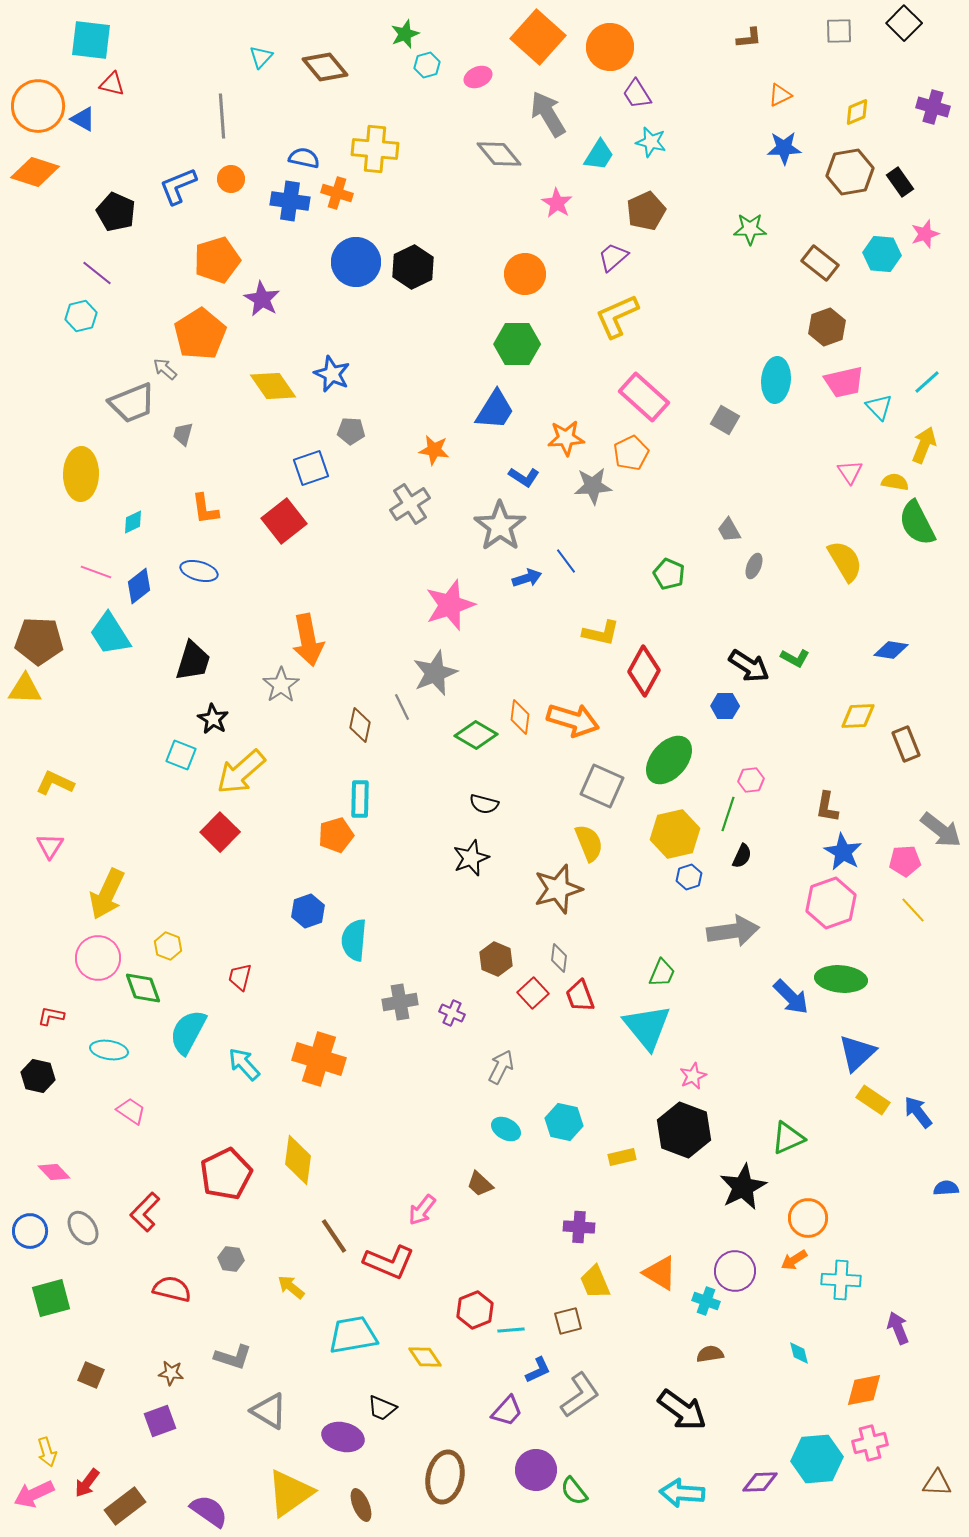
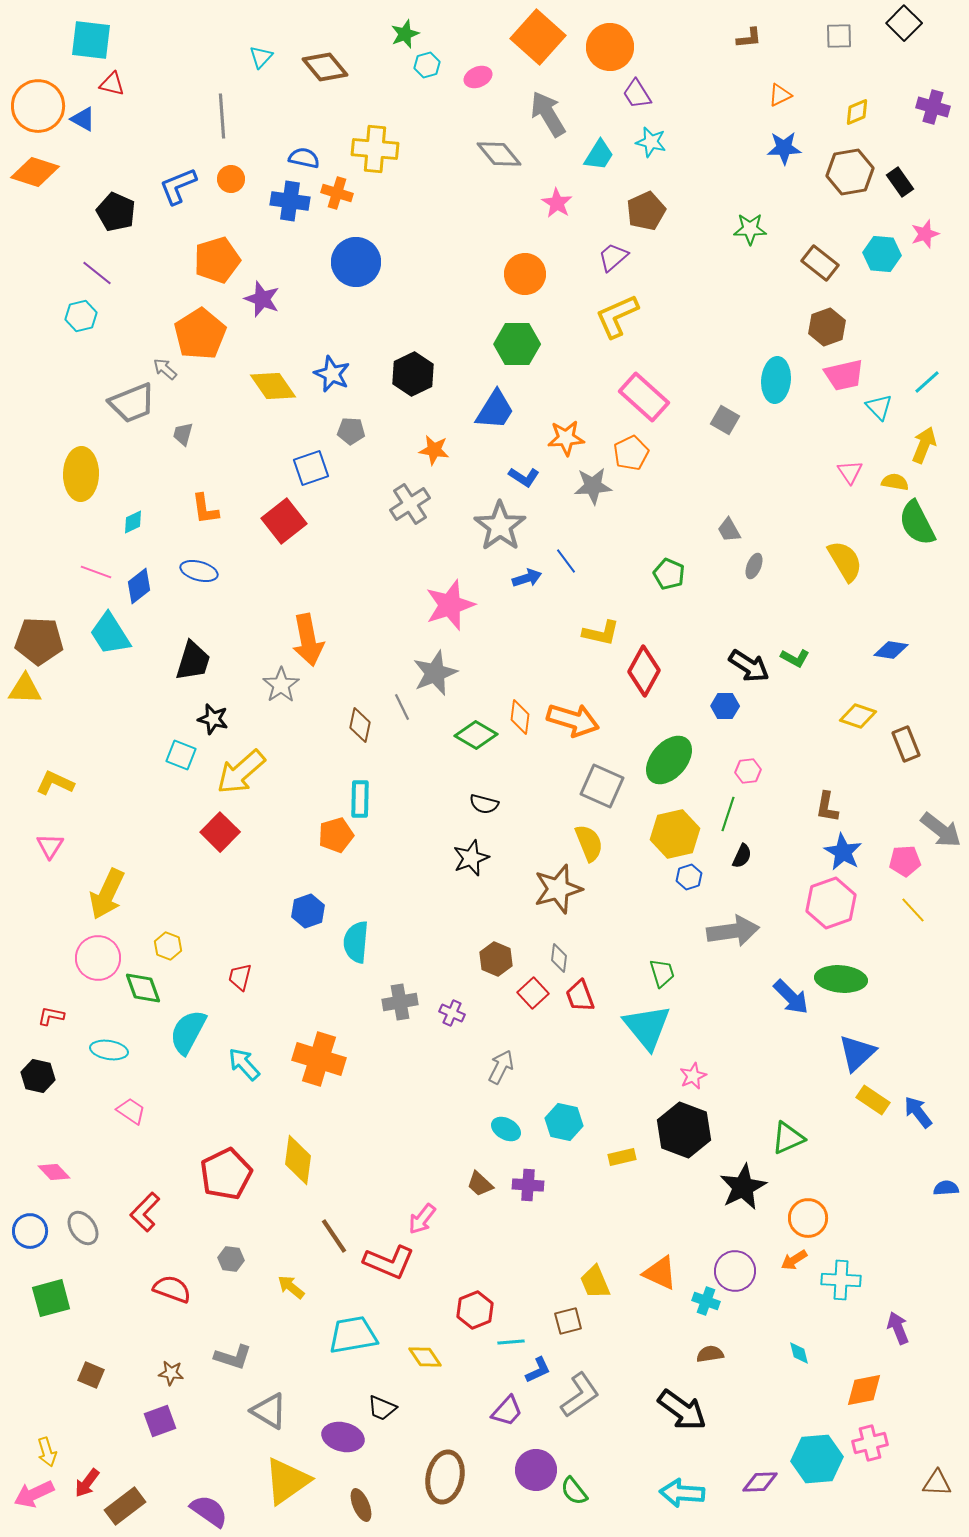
gray square at (839, 31): moved 5 px down
black hexagon at (413, 267): moved 107 px down
purple star at (262, 299): rotated 9 degrees counterclockwise
pink trapezoid at (844, 382): moved 7 px up
yellow diamond at (858, 716): rotated 21 degrees clockwise
black star at (213, 719): rotated 16 degrees counterclockwise
pink hexagon at (751, 780): moved 3 px left, 9 px up
cyan semicircle at (354, 940): moved 2 px right, 2 px down
green trapezoid at (662, 973): rotated 40 degrees counterclockwise
pink arrow at (422, 1210): moved 9 px down
purple cross at (579, 1227): moved 51 px left, 42 px up
orange triangle at (660, 1273): rotated 6 degrees counterclockwise
red semicircle at (172, 1289): rotated 6 degrees clockwise
cyan line at (511, 1330): moved 12 px down
yellow triangle at (290, 1493): moved 3 px left, 12 px up
